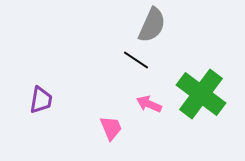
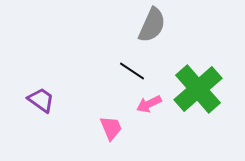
black line: moved 4 px left, 11 px down
green cross: moved 3 px left, 5 px up; rotated 12 degrees clockwise
purple trapezoid: rotated 64 degrees counterclockwise
pink arrow: rotated 50 degrees counterclockwise
